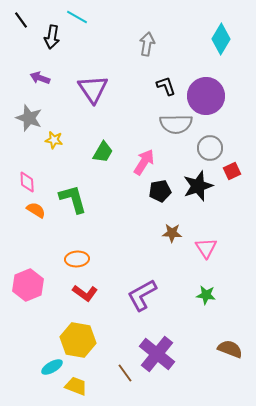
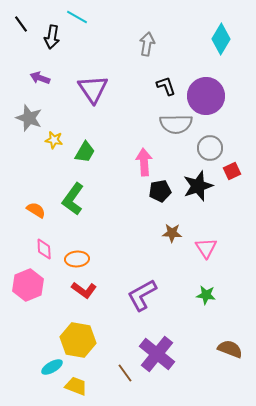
black line: moved 4 px down
green trapezoid: moved 18 px left
pink arrow: rotated 36 degrees counterclockwise
pink diamond: moved 17 px right, 67 px down
green L-shape: rotated 128 degrees counterclockwise
red L-shape: moved 1 px left, 3 px up
